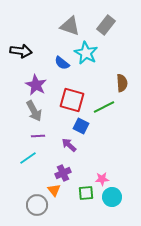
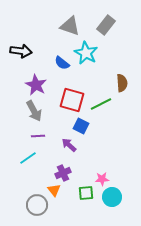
green line: moved 3 px left, 3 px up
